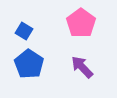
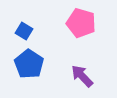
pink pentagon: rotated 20 degrees counterclockwise
purple arrow: moved 9 px down
